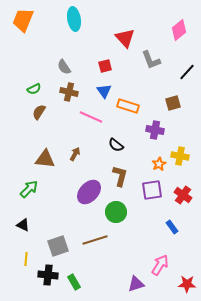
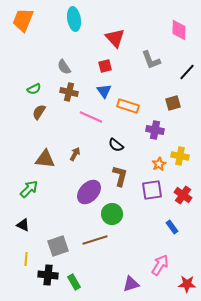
pink diamond: rotated 50 degrees counterclockwise
red triangle: moved 10 px left
green circle: moved 4 px left, 2 px down
purple triangle: moved 5 px left
